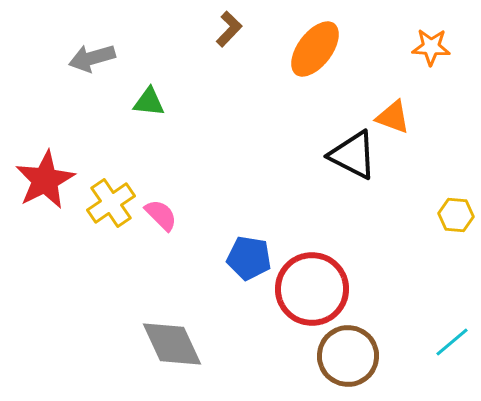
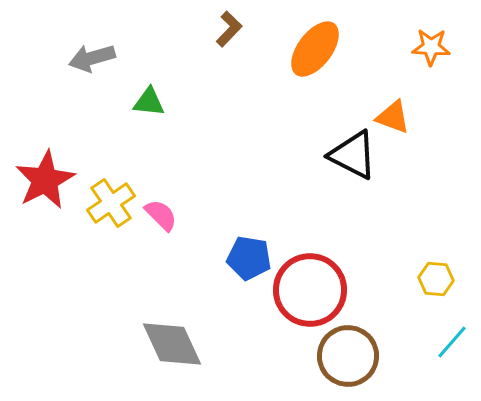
yellow hexagon: moved 20 px left, 64 px down
red circle: moved 2 px left, 1 px down
cyan line: rotated 9 degrees counterclockwise
